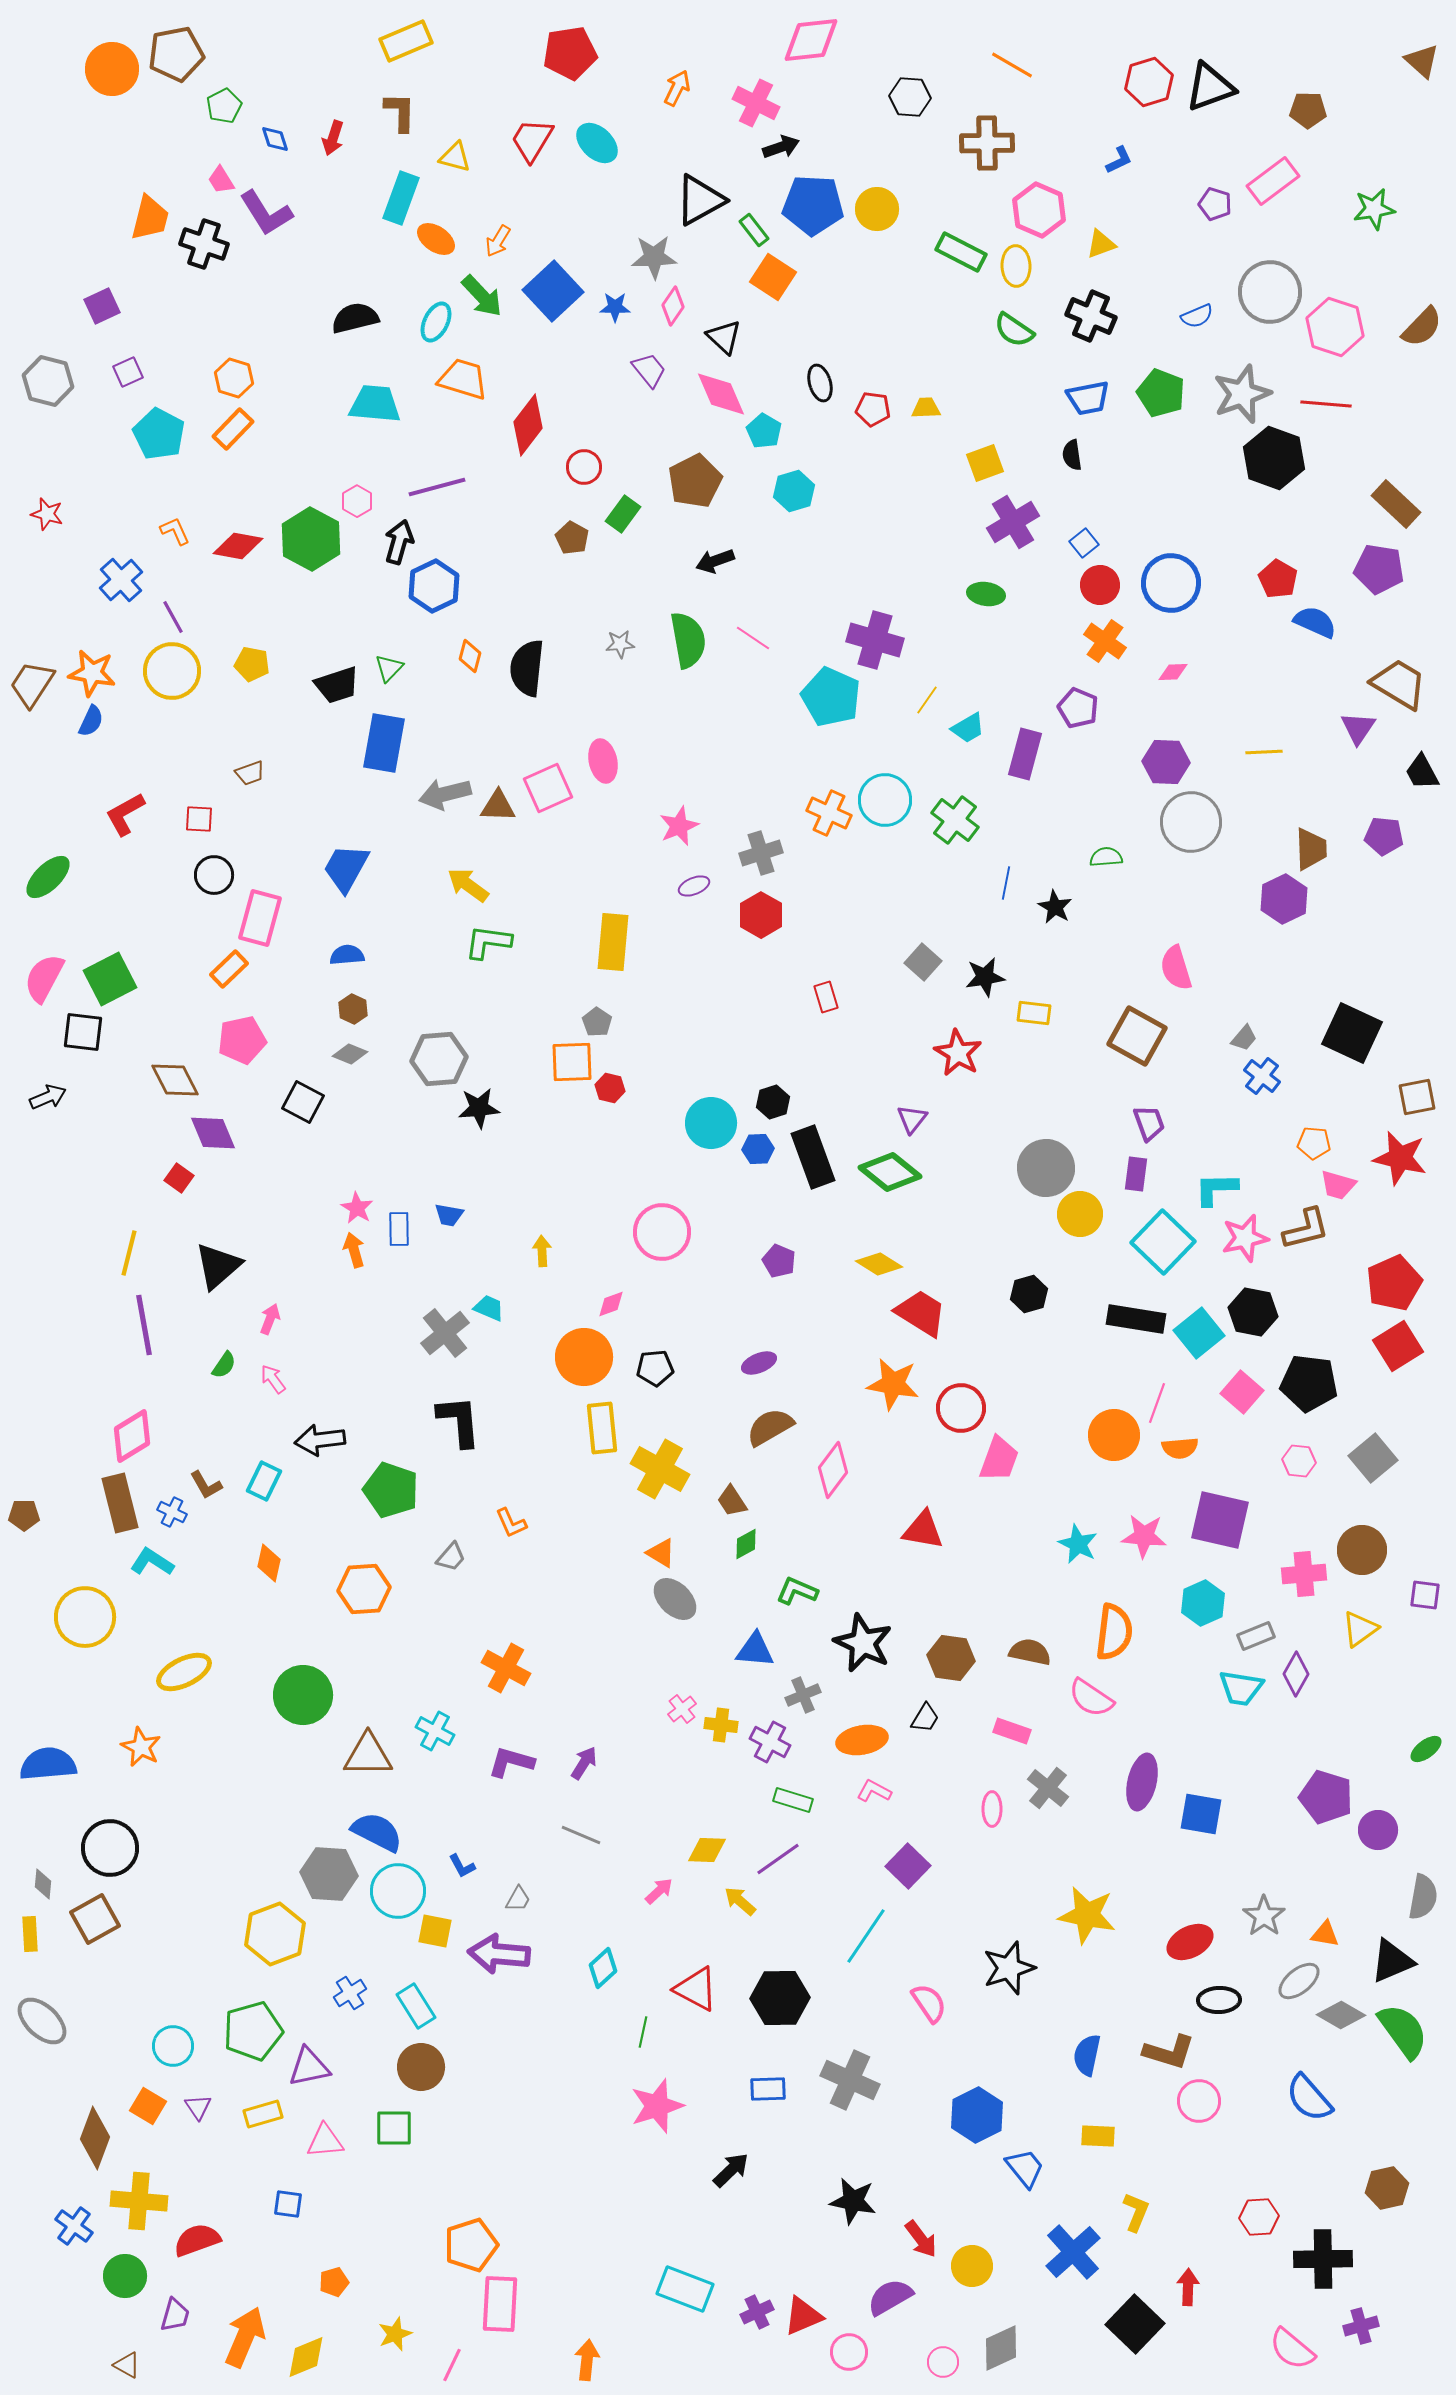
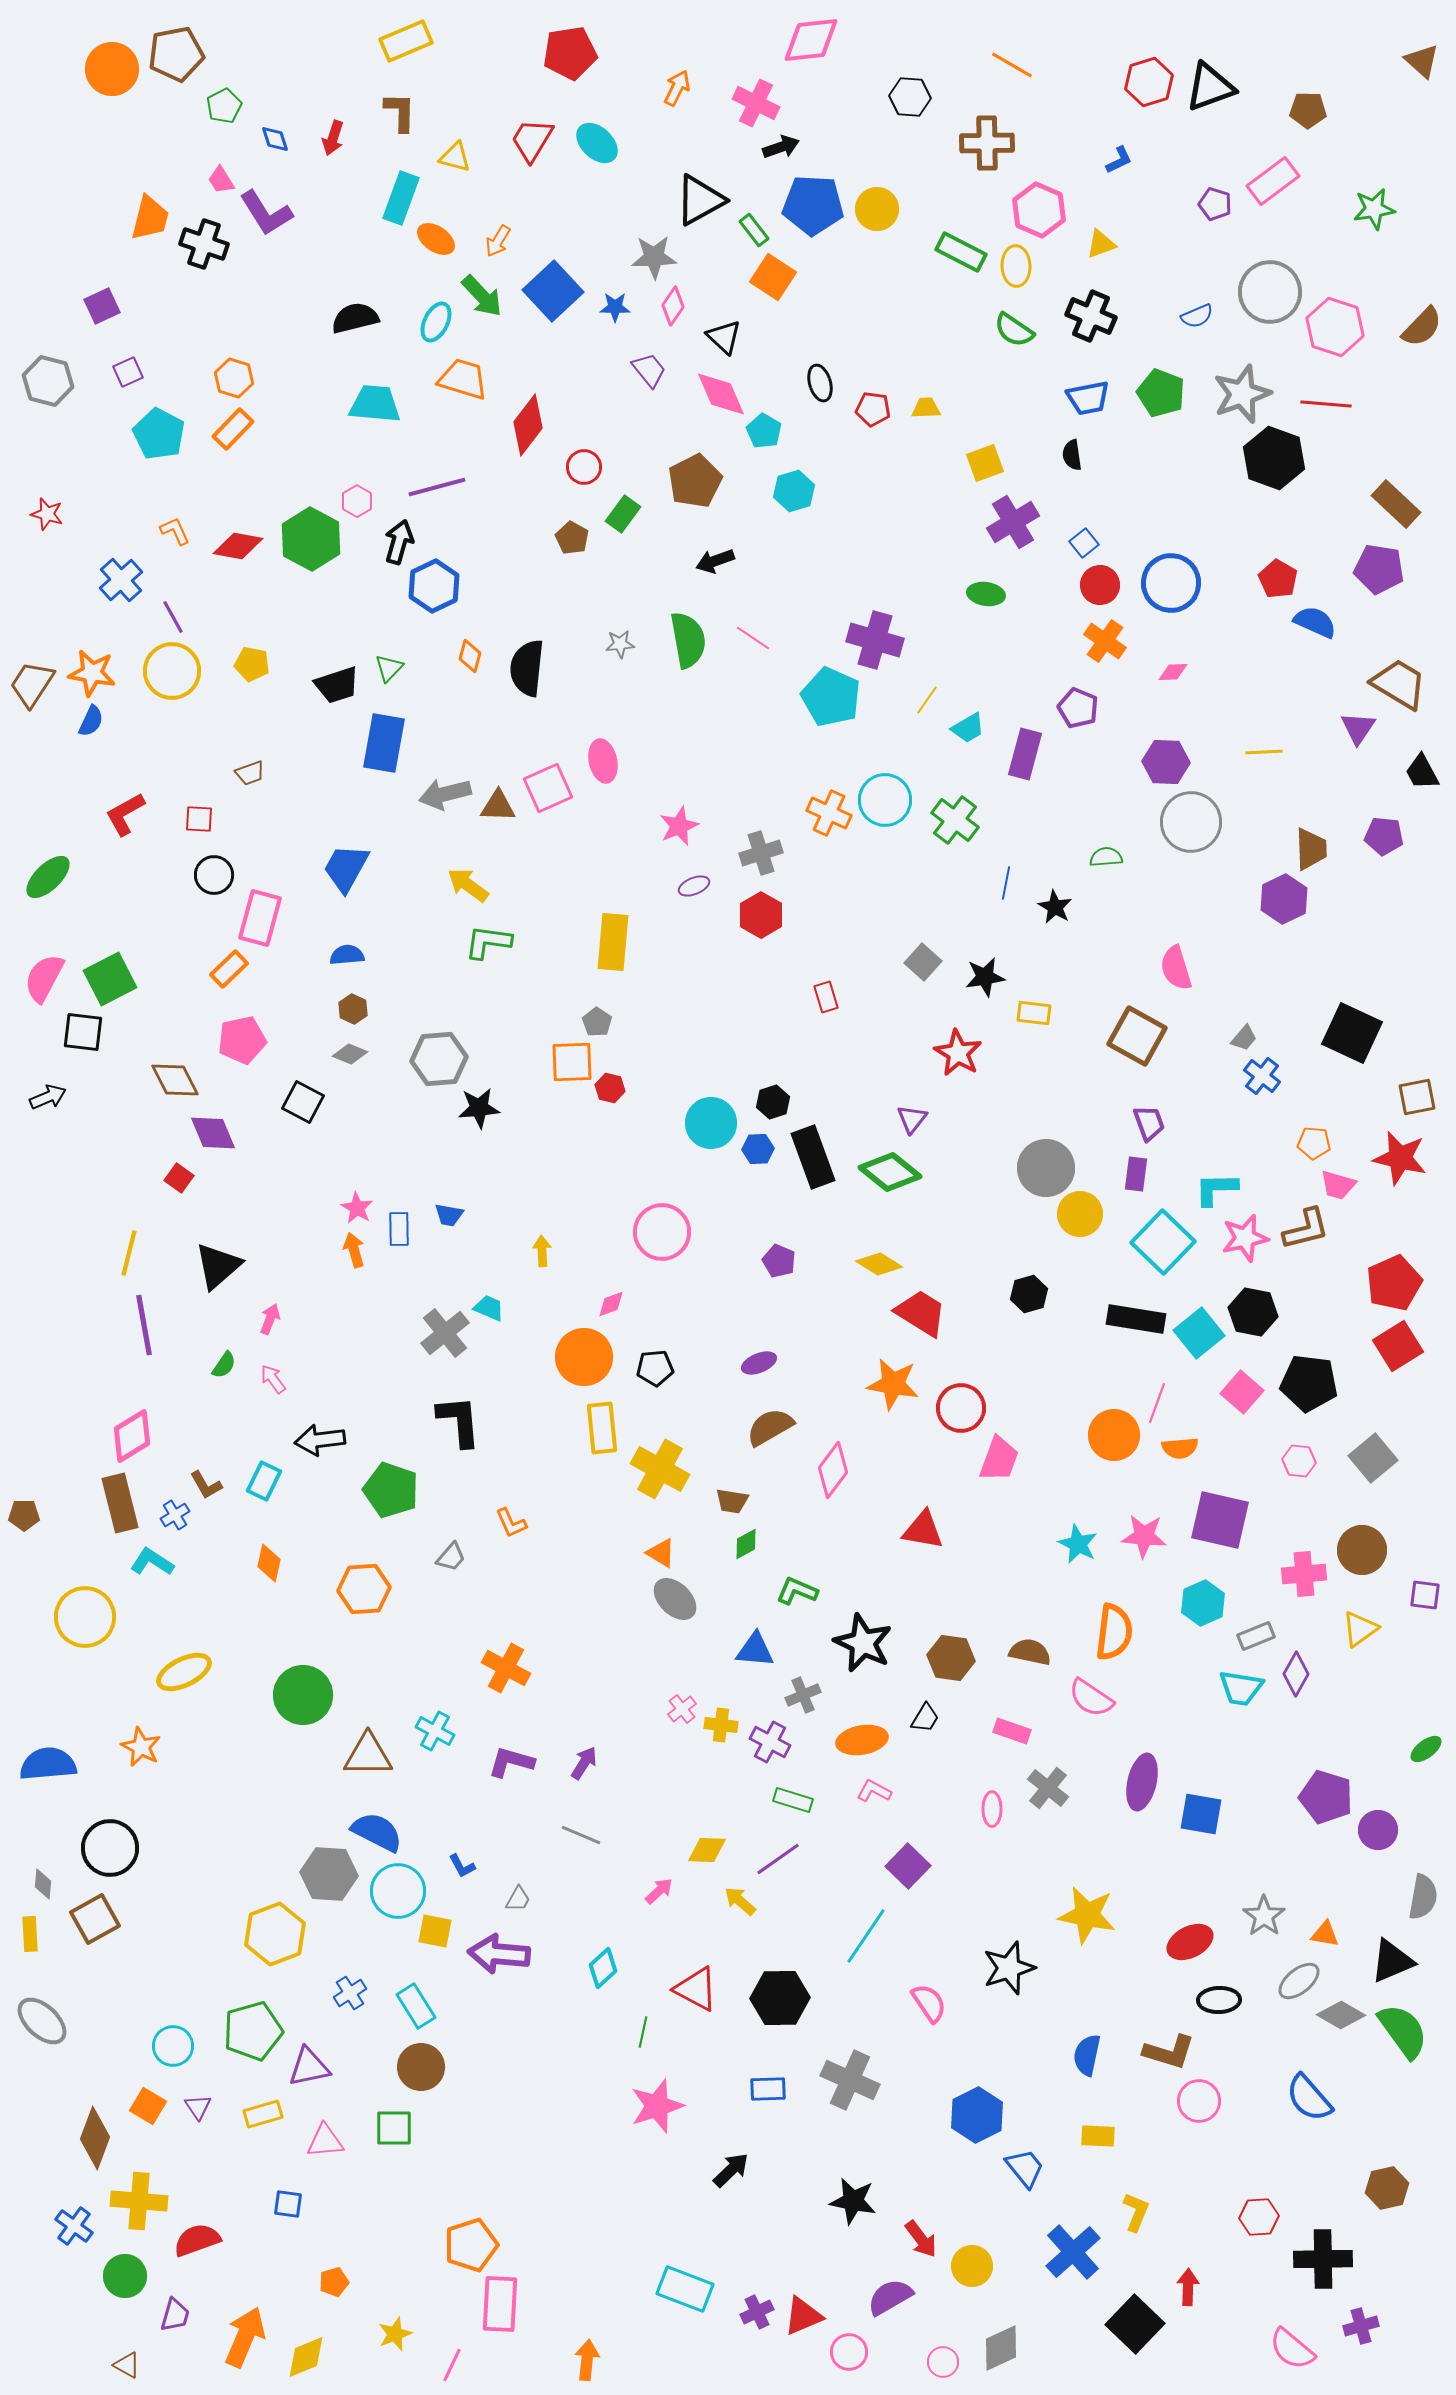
brown trapezoid at (732, 1501): rotated 48 degrees counterclockwise
blue cross at (172, 1512): moved 3 px right, 3 px down; rotated 32 degrees clockwise
